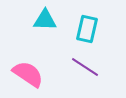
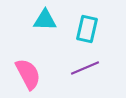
purple line: moved 1 px down; rotated 56 degrees counterclockwise
pink semicircle: rotated 28 degrees clockwise
